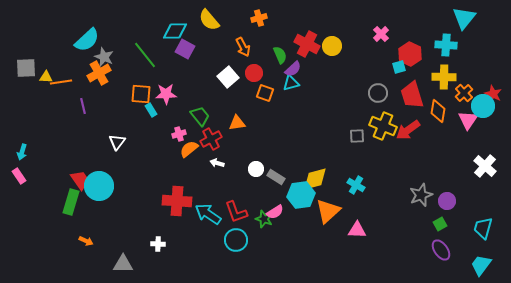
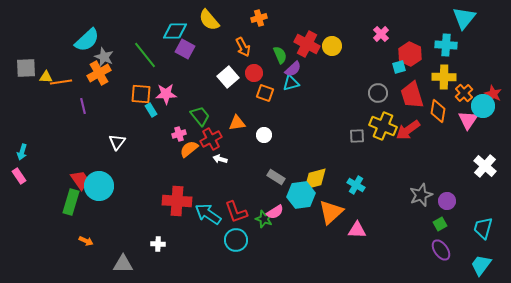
white arrow at (217, 163): moved 3 px right, 4 px up
white circle at (256, 169): moved 8 px right, 34 px up
orange triangle at (328, 211): moved 3 px right, 1 px down
